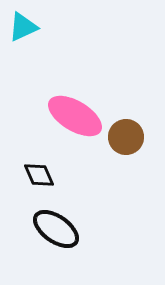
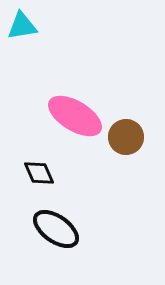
cyan triangle: moved 1 px left, 1 px up; rotated 16 degrees clockwise
black diamond: moved 2 px up
